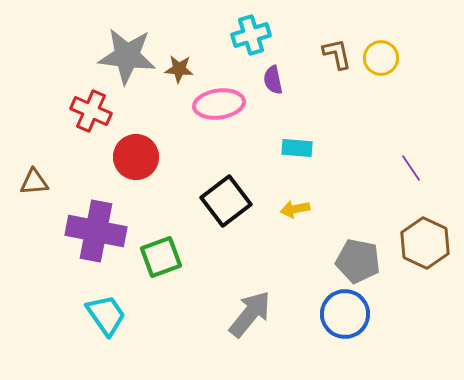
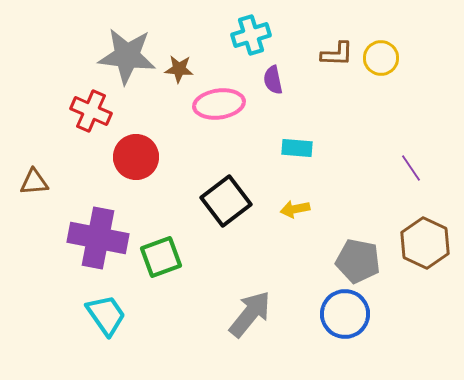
brown L-shape: rotated 104 degrees clockwise
purple cross: moved 2 px right, 7 px down
